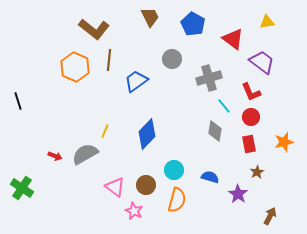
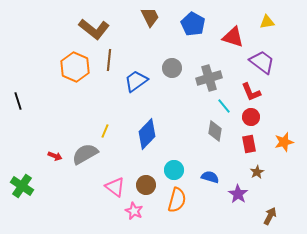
red triangle: moved 2 px up; rotated 20 degrees counterclockwise
gray circle: moved 9 px down
green cross: moved 2 px up
